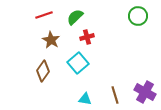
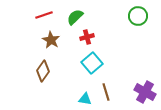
cyan square: moved 14 px right
brown line: moved 9 px left, 3 px up
